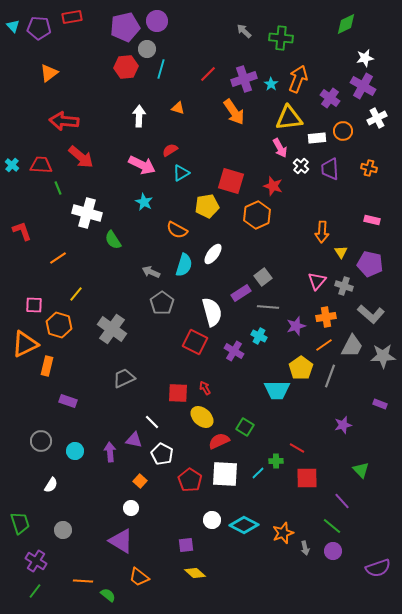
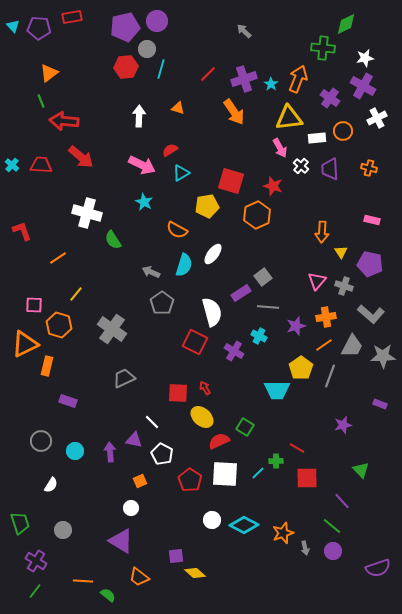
green cross at (281, 38): moved 42 px right, 10 px down
green line at (58, 188): moved 17 px left, 87 px up
orange square at (140, 481): rotated 24 degrees clockwise
purple square at (186, 545): moved 10 px left, 11 px down
